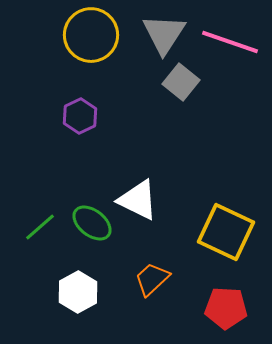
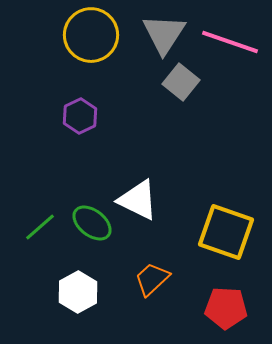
yellow square: rotated 6 degrees counterclockwise
